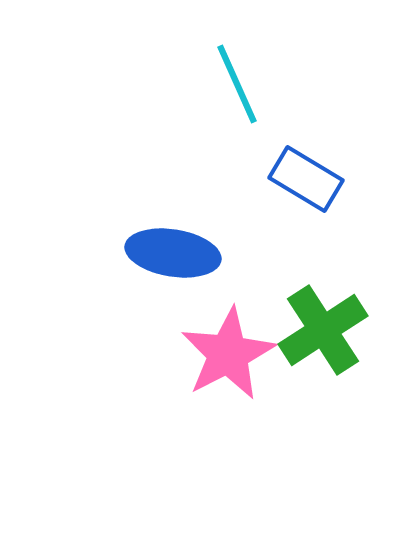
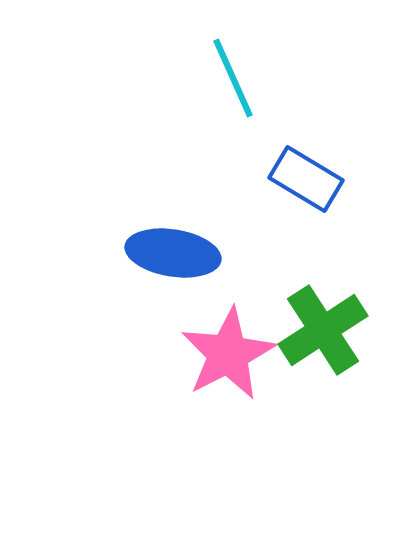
cyan line: moved 4 px left, 6 px up
